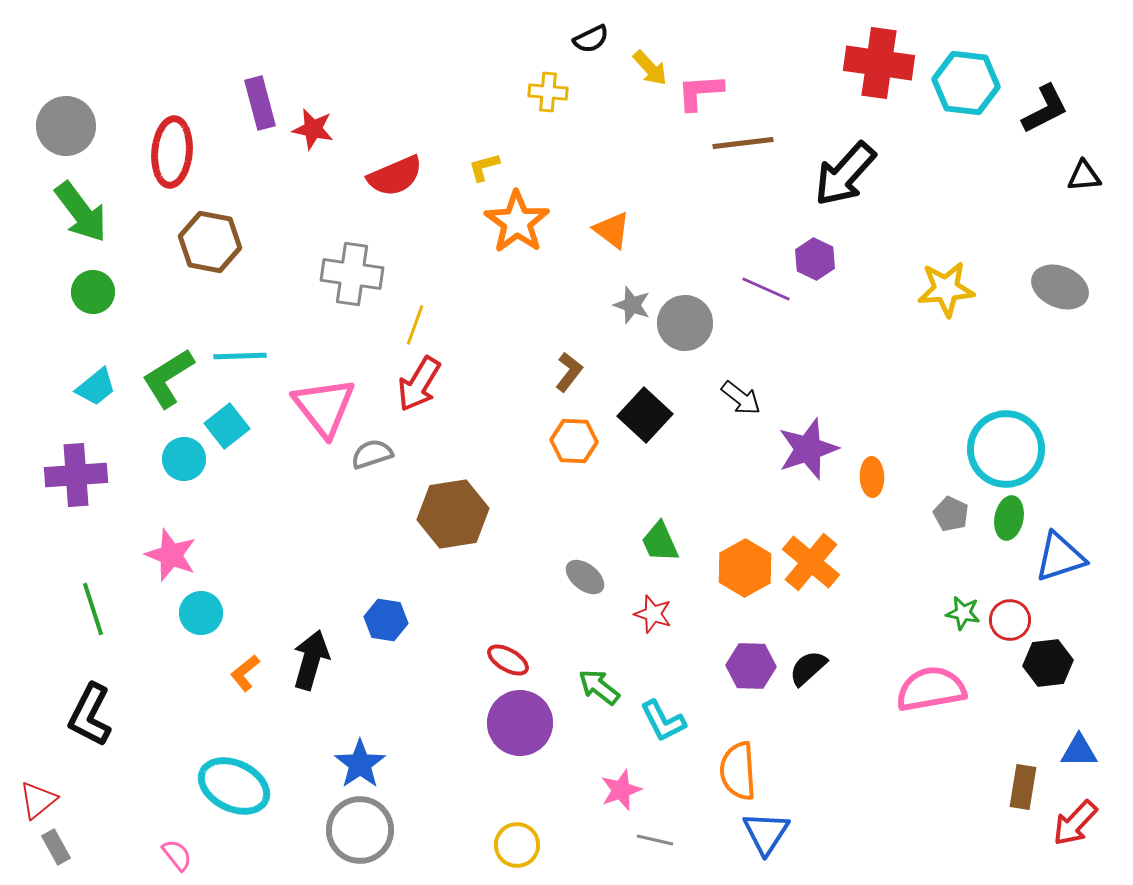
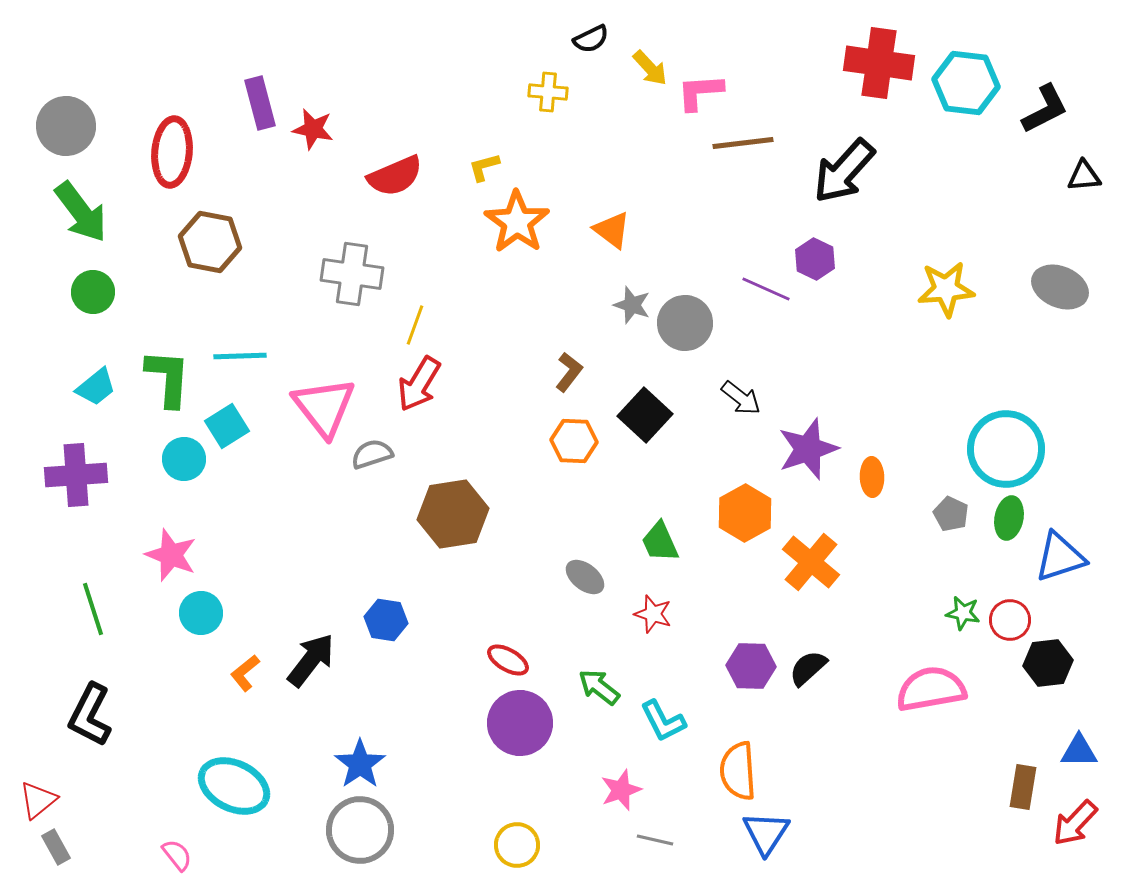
black arrow at (845, 174): moved 1 px left, 3 px up
green L-shape at (168, 378): rotated 126 degrees clockwise
cyan square at (227, 426): rotated 6 degrees clockwise
orange hexagon at (745, 568): moved 55 px up
black arrow at (311, 660): rotated 22 degrees clockwise
